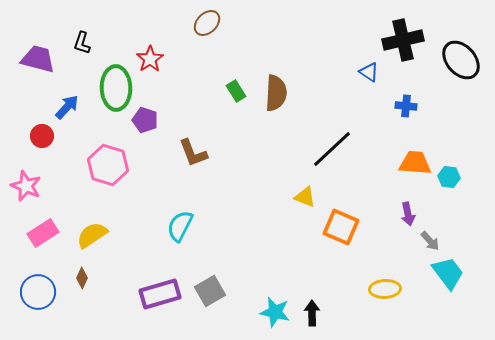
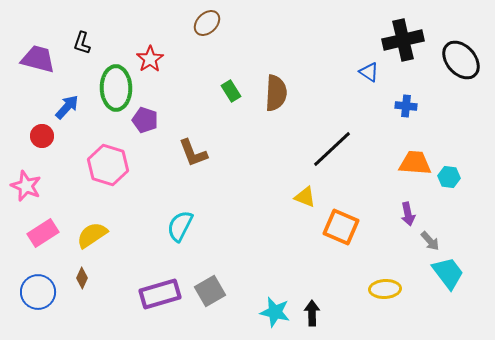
green rectangle: moved 5 px left
